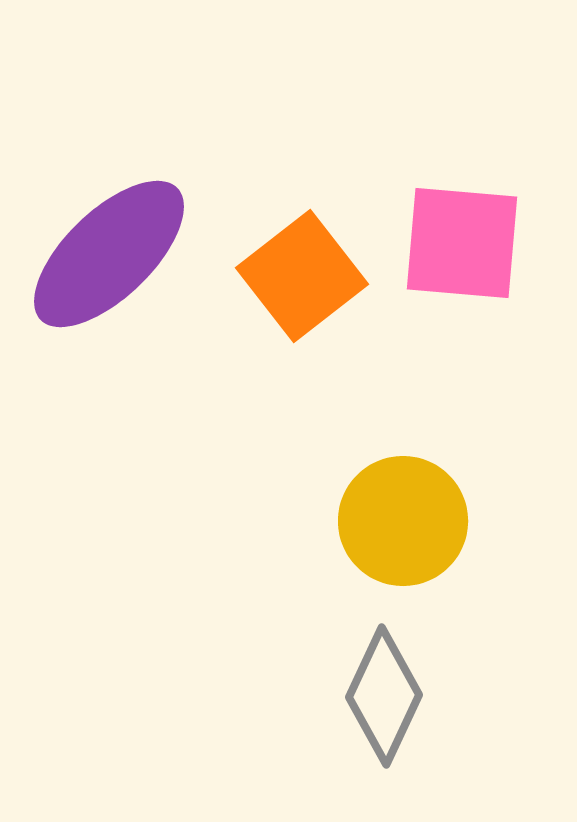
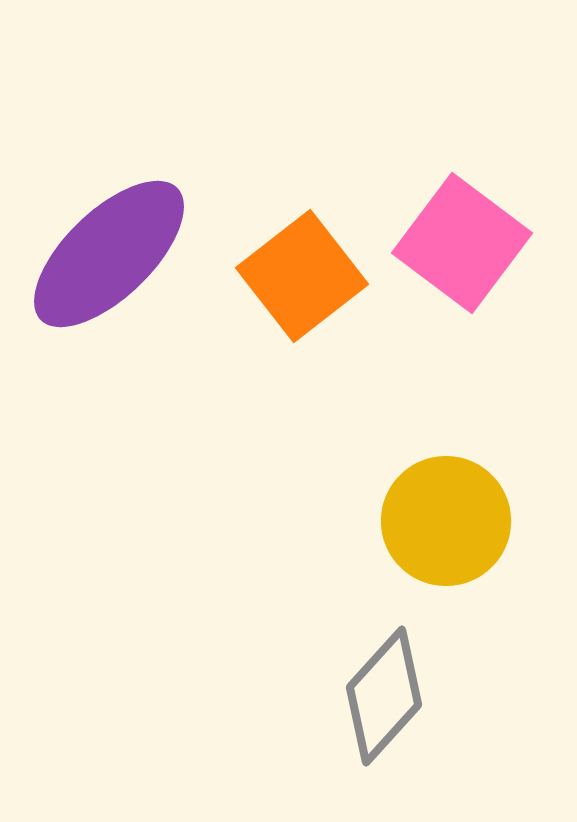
pink square: rotated 32 degrees clockwise
yellow circle: moved 43 px right
gray diamond: rotated 17 degrees clockwise
